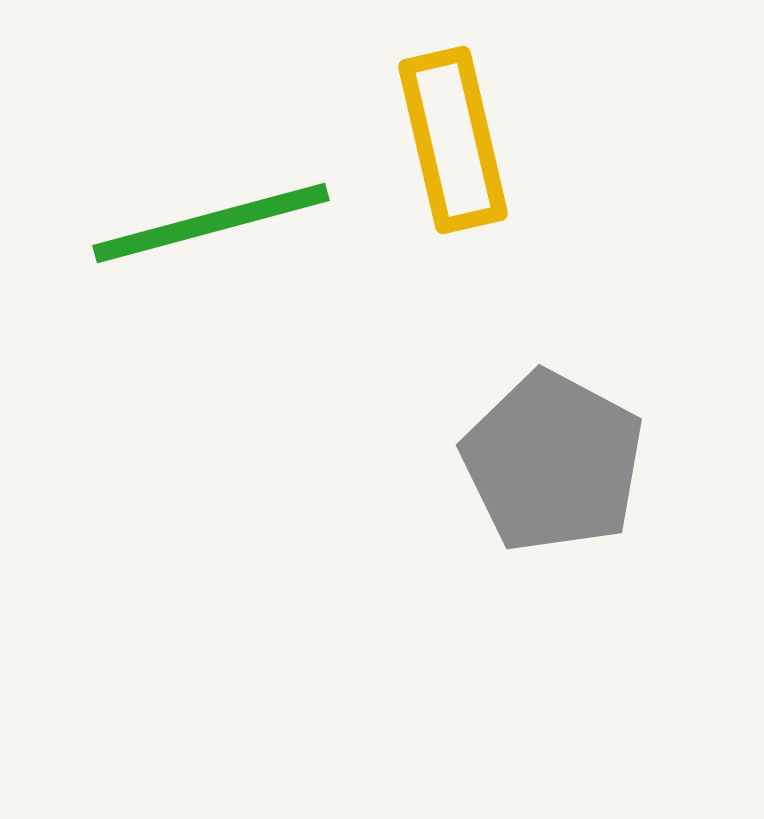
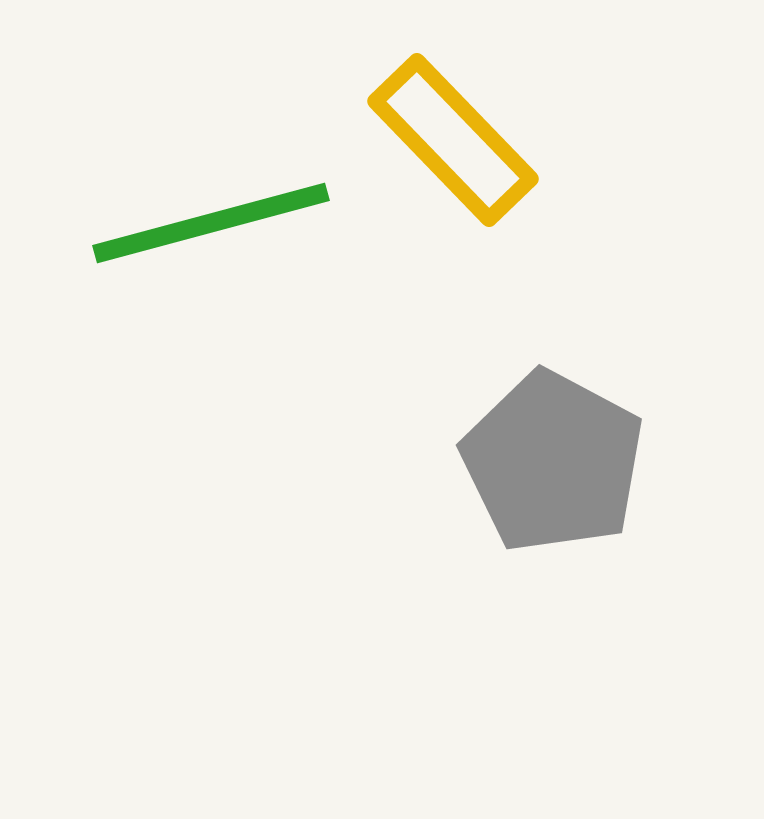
yellow rectangle: rotated 31 degrees counterclockwise
